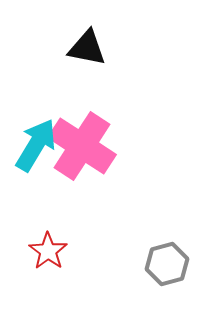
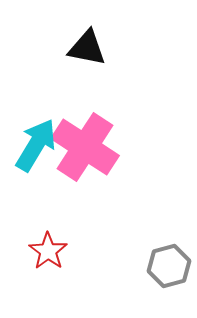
pink cross: moved 3 px right, 1 px down
gray hexagon: moved 2 px right, 2 px down
